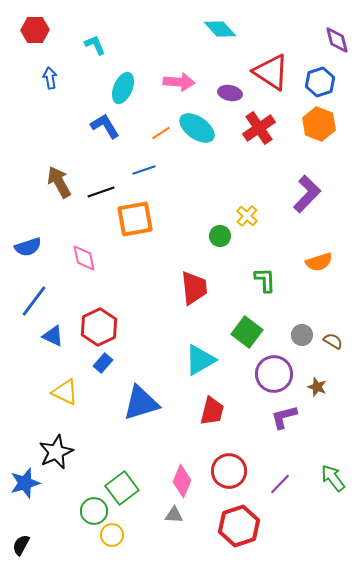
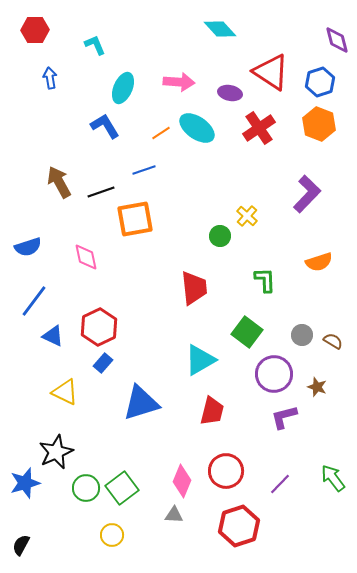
pink diamond at (84, 258): moved 2 px right, 1 px up
red circle at (229, 471): moved 3 px left
green circle at (94, 511): moved 8 px left, 23 px up
